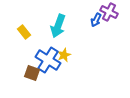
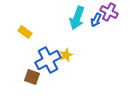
cyan arrow: moved 19 px right, 8 px up
yellow rectangle: moved 1 px right; rotated 16 degrees counterclockwise
yellow star: moved 2 px right
blue cross: rotated 30 degrees clockwise
brown square: moved 4 px down
